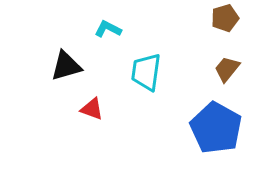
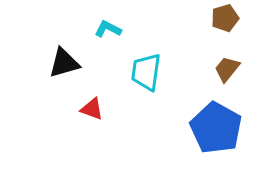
black triangle: moved 2 px left, 3 px up
